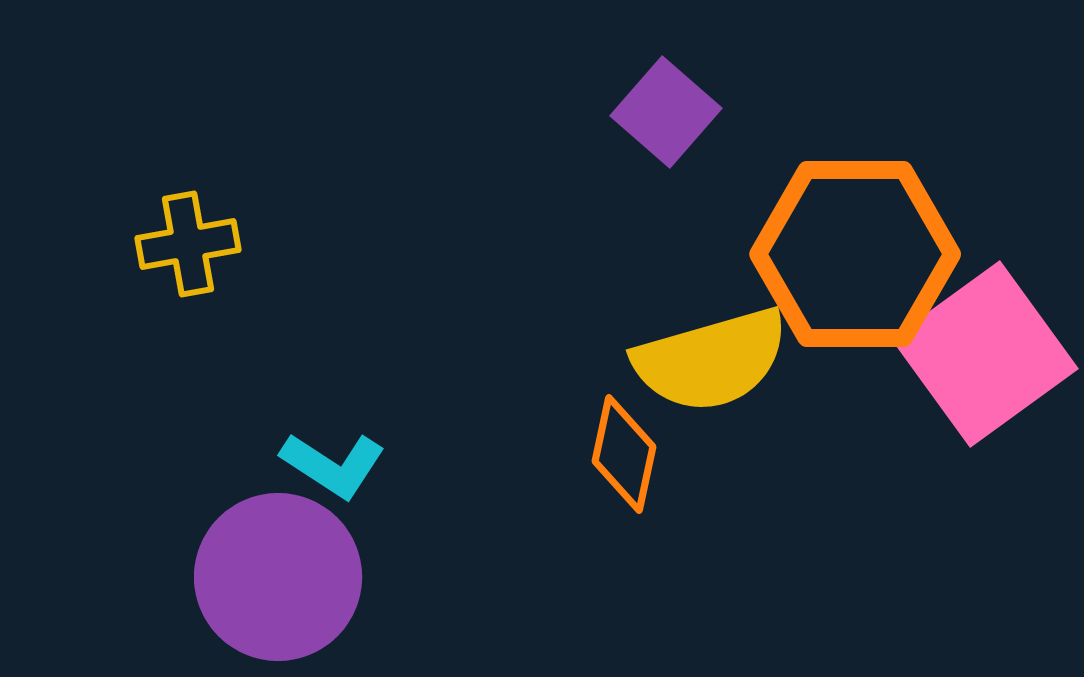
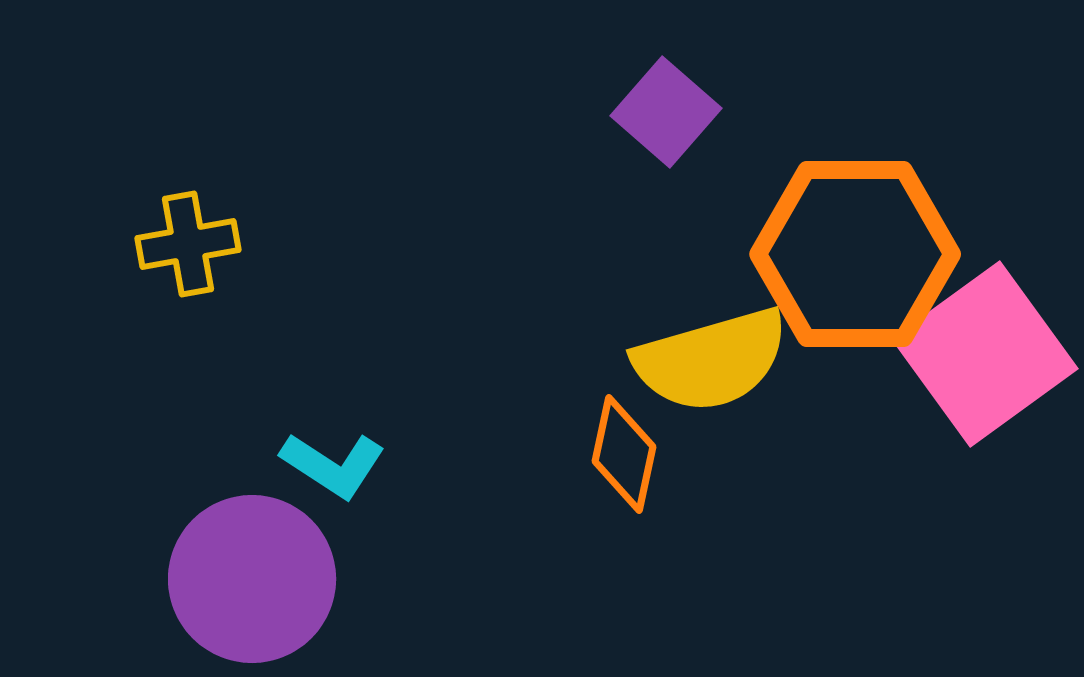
purple circle: moved 26 px left, 2 px down
